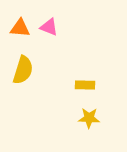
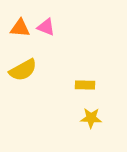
pink triangle: moved 3 px left
yellow semicircle: rotated 44 degrees clockwise
yellow star: moved 2 px right
